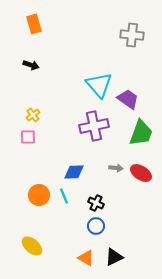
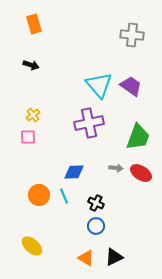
purple trapezoid: moved 3 px right, 13 px up
purple cross: moved 5 px left, 3 px up
green trapezoid: moved 3 px left, 4 px down
